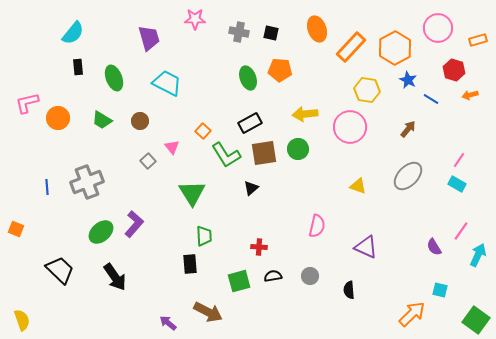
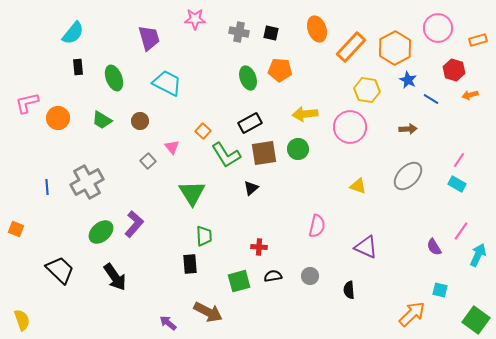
brown arrow at (408, 129): rotated 48 degrees clockwise
gray cross at (87, 182): rotated 8 degrees counterclockwise
